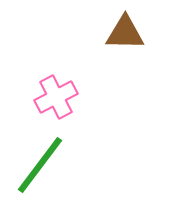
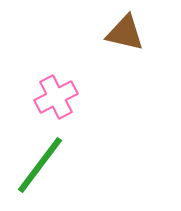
brown triangle: rotated 12 degrees clockwise
